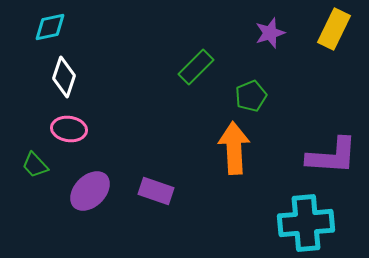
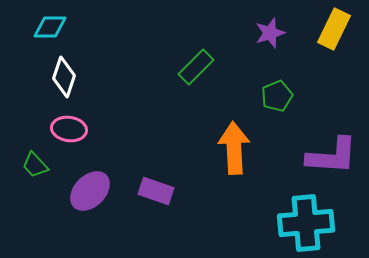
cyan diamond: rotated 12 degrees clockwise
green pentagon: moved 26 px right
